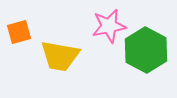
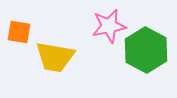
orange square: rotated 25 degrees clockwise
yellow trapezoid: moved 5 px left, 1 px down
